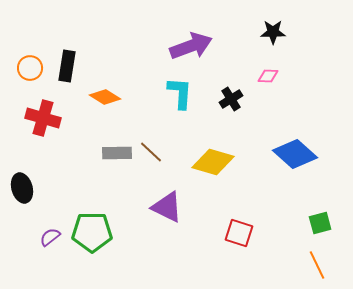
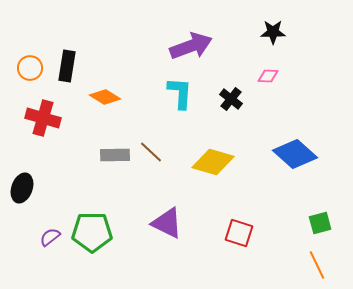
black cross: rotated 20 degrees counterclockwise
gray rectangle: moved 2 px left, 2 px down
black ellipse: rotated 36 degrees clockwise
purple triangle: moved 16 px down
